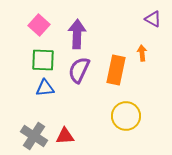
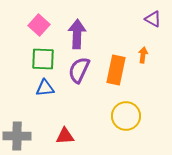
orange arrow: moved 1 px right, 2 px down; rotated 14 degrees clockwise
green square: moved 1 px up
gray cross: moved 17 px left; rotated 32 degrees counterclockwise
